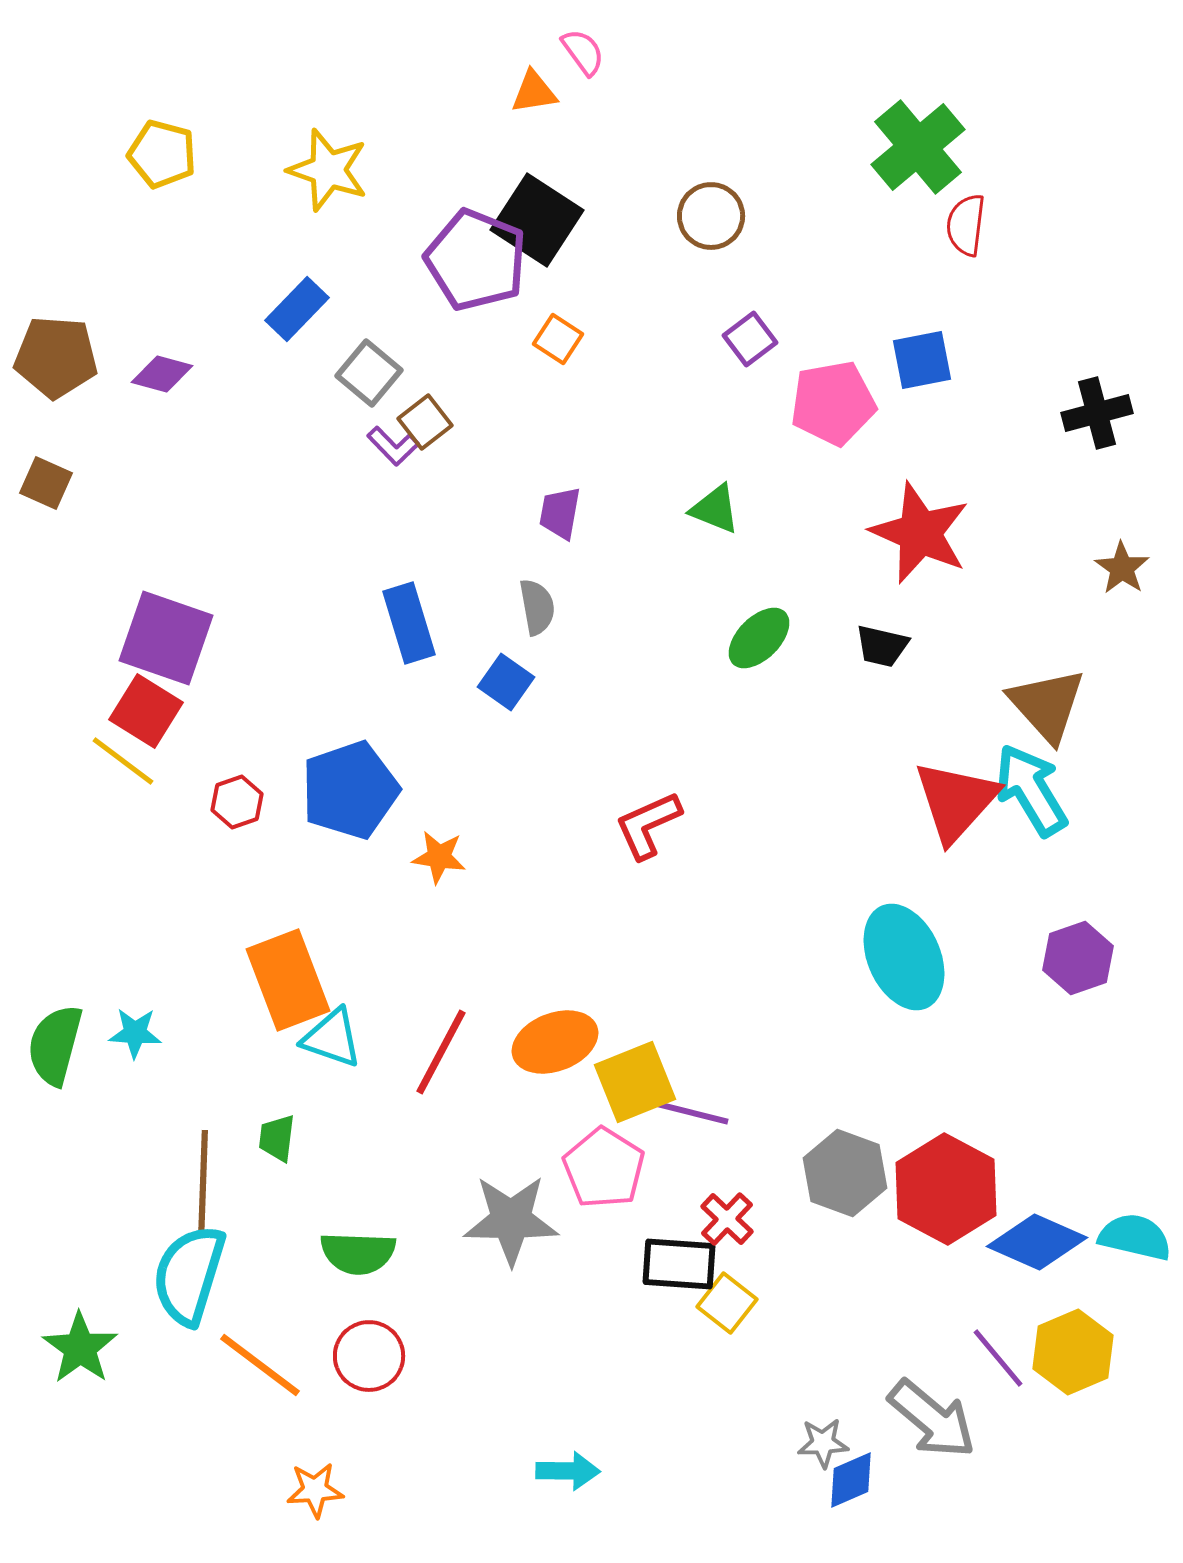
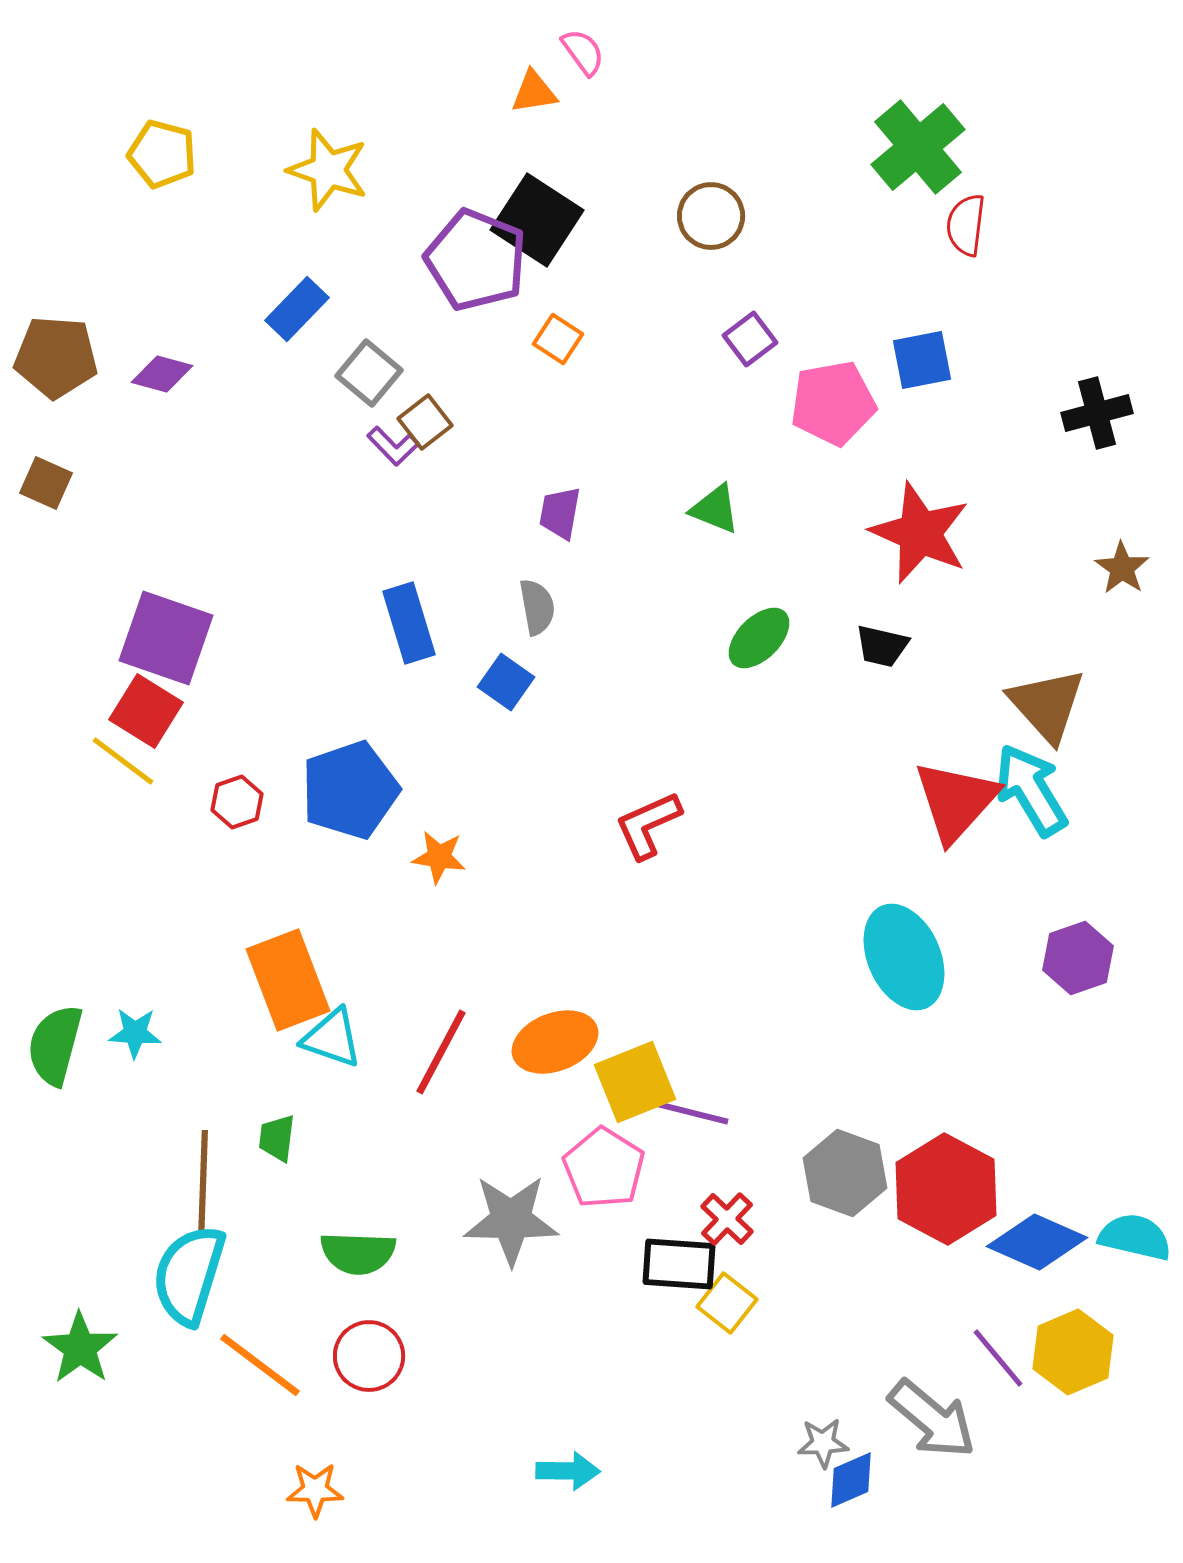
orange star at (315, 1490): rotated 4 degrees clockwise
